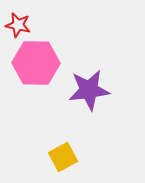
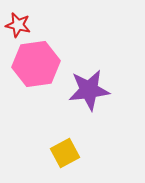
pink hexagon: moved 1 px down; rotated 9 degrees counterclockwise
yellow square: moved 2 px right, 4 px up
